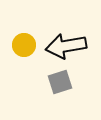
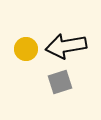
yellow circle: moved 2 px right, 4 px down
